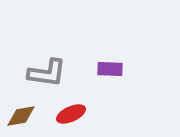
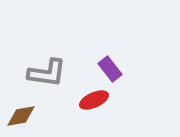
purple rectangle: rotated 50 degrees clockwise
red ellipse: moved 23 px right, 14 px up
